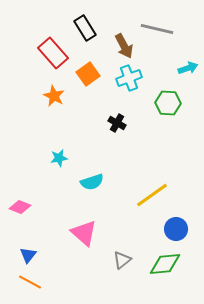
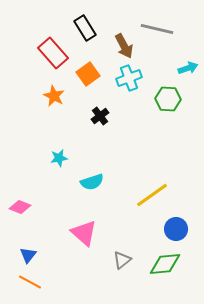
green hexagon: moved 4 px up
black cross: moved 17 px left, 7 px up; rotated 24 degrees clockwise
